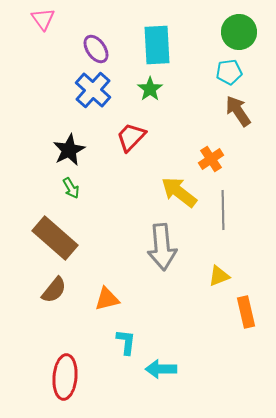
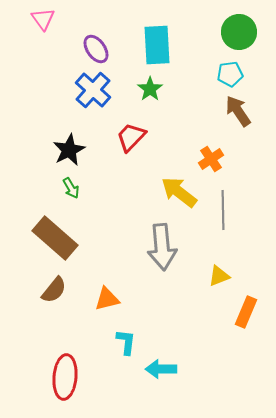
cyan pentagon: moved 1 px right, 2 px down
orange rectangle: rotated 36 degrees clockwise
